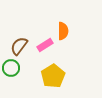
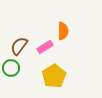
pink rectangle: moved 2 px down
yellow pentagon: moved 1 px right
